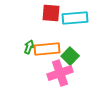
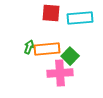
cyan rectangle: moved 5 px right
pink cross: rotated 15 degrees clockwise
